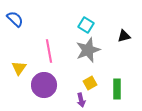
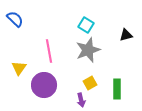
black triangle: moved 2 px right, 1 px up
